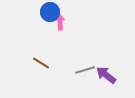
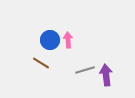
blue circle: moved 28 px down
pink arrow: moved 8 px right, 18 px down
purple arrow: rotated 45 degrees clockwise
